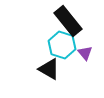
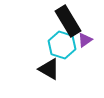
black rectangle: rotated 8 degrees clockwise
purple triangle: moved 13 px up; rotated 35 degrees clockwise
